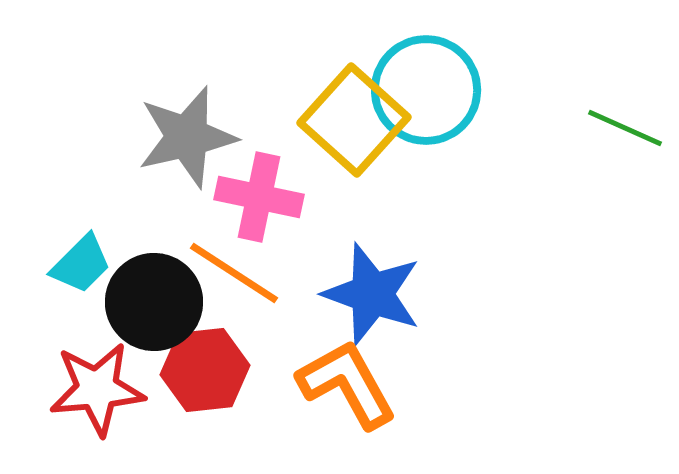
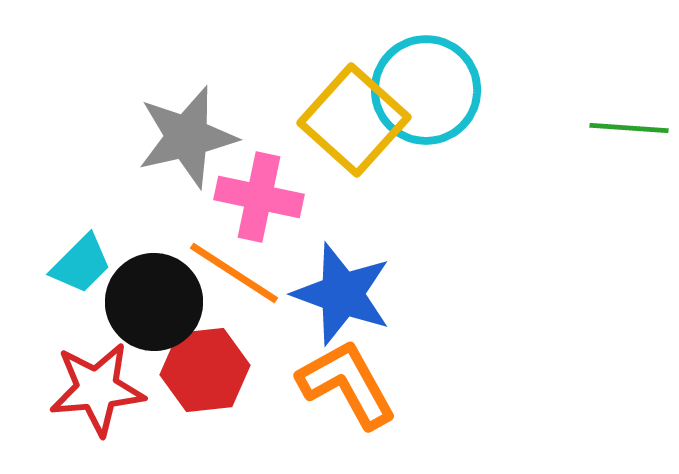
green line: moved 4 px right; rotated 20 degrees counterclockwise
blue star: moved 30 px left
